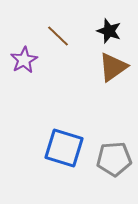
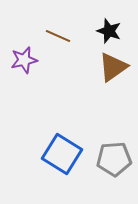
brown line: rotated 20 degrees counterclockwise
purple star: rotated 16 degrees clockwise
blue square: moved 2 px left, 6 px down; rotated 15 degrees clockwise
